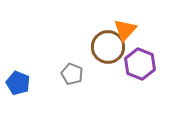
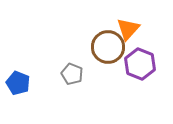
orange triangle: moved 3 px right, 1 px up
